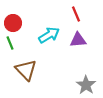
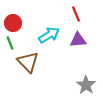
brown triangle: moved 2 px right, 8 px up
